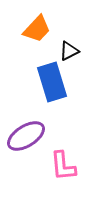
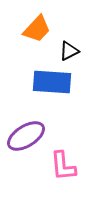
blue rectangle: rotated 69 degrees counterclockwise
